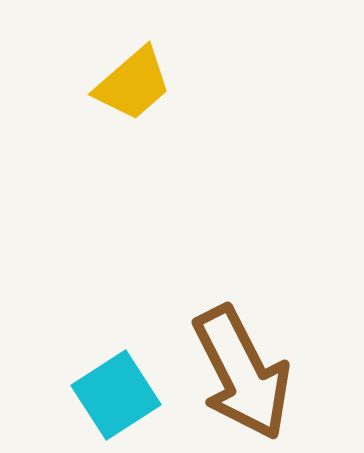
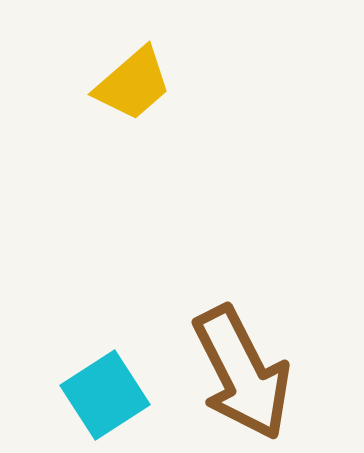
cyan square: moved 11 px left
